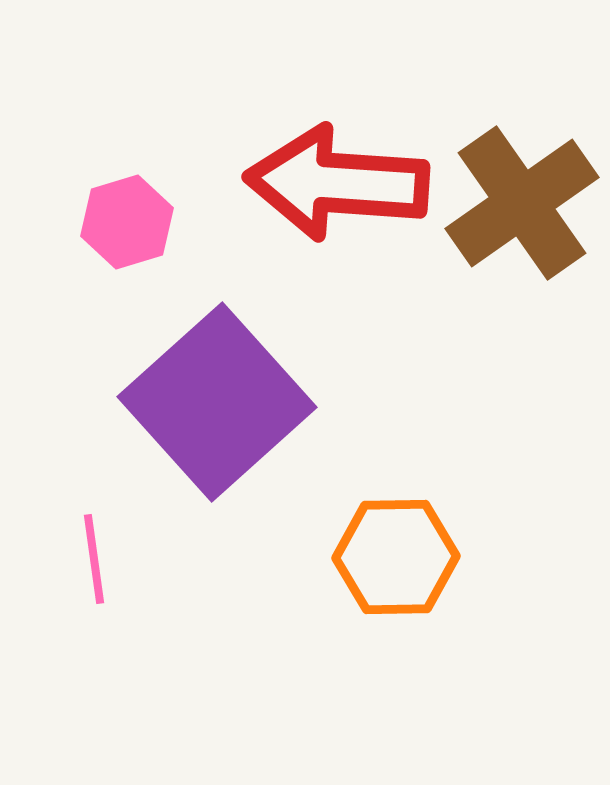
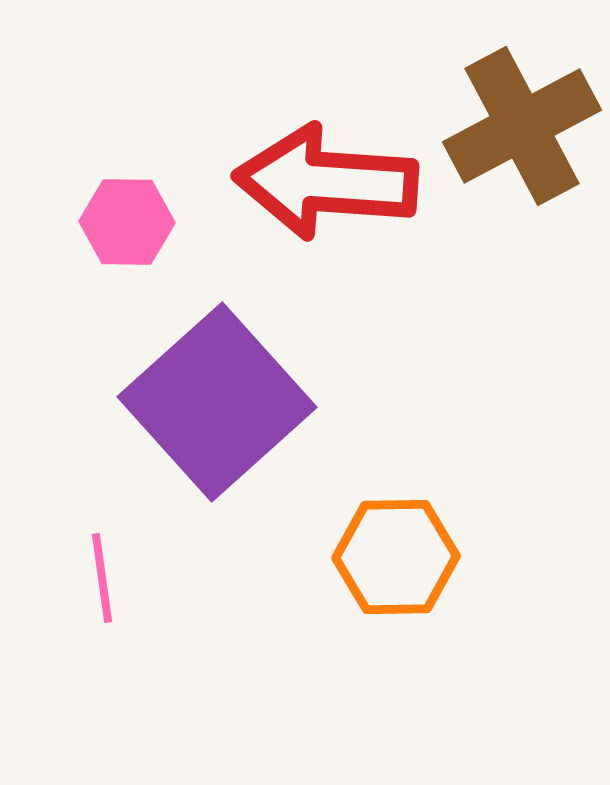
red arrow: moved 11 px left, 1 px up
brown cross: moved 77 px up; rotated 7 degrees clockwise
pink hexagon: rotated 18 degrees clockwise
pink line: moved 8 px right, 19 px down
